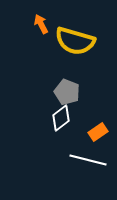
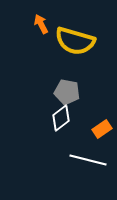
gray pentagon: rotated 10 degrees counterclockwise
orange rectangle: moved 4 px right, 3 px up
